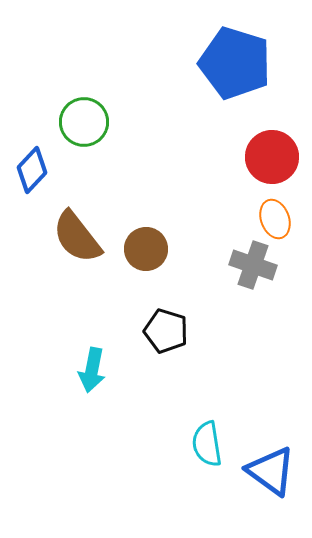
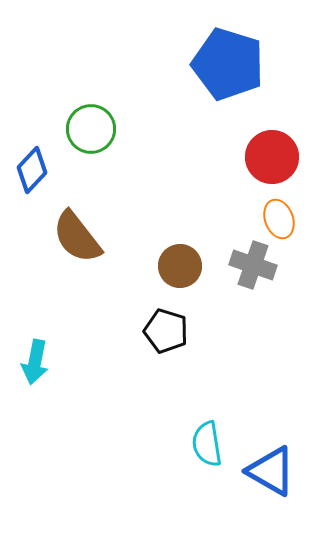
blue pentagon: moved 7 px left, 1 px down
green circle: moved 7 px right, 7 px down
orange ellipse: moved 4 px right
brown circle: moved 34 px right, 17 px down
cyan arrow: moved 57 px left, 8 px up
blue triangle: rotated 6 degrees counterclockwise
